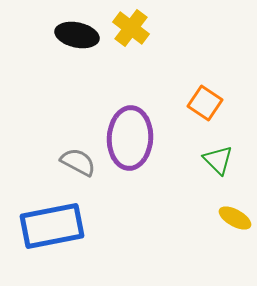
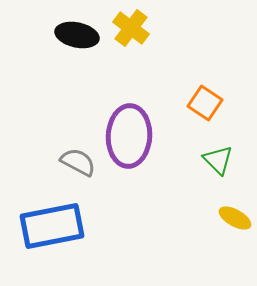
purple ellipse: moved 1 px left, 2 px up
